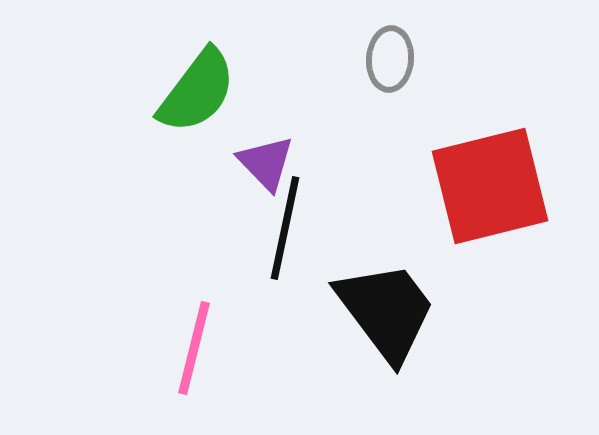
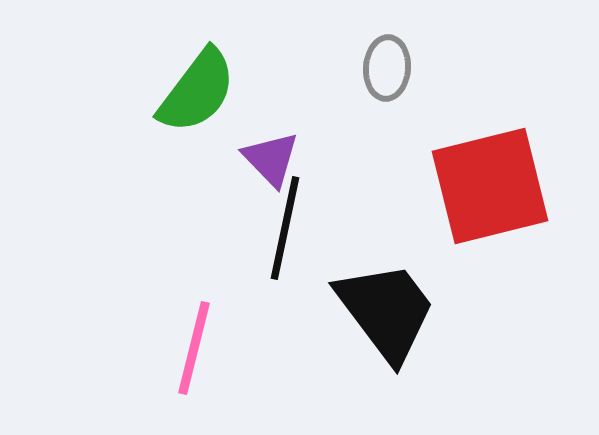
gray ellipse: moved 3 px left, 9 px down
purple triangle: moved 5 px right, 4 px up
